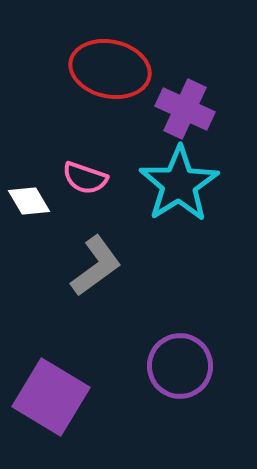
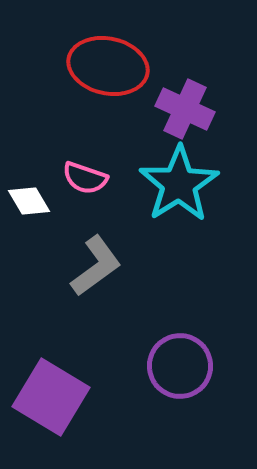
red ellipse: moved 2 px left, 3 px up
